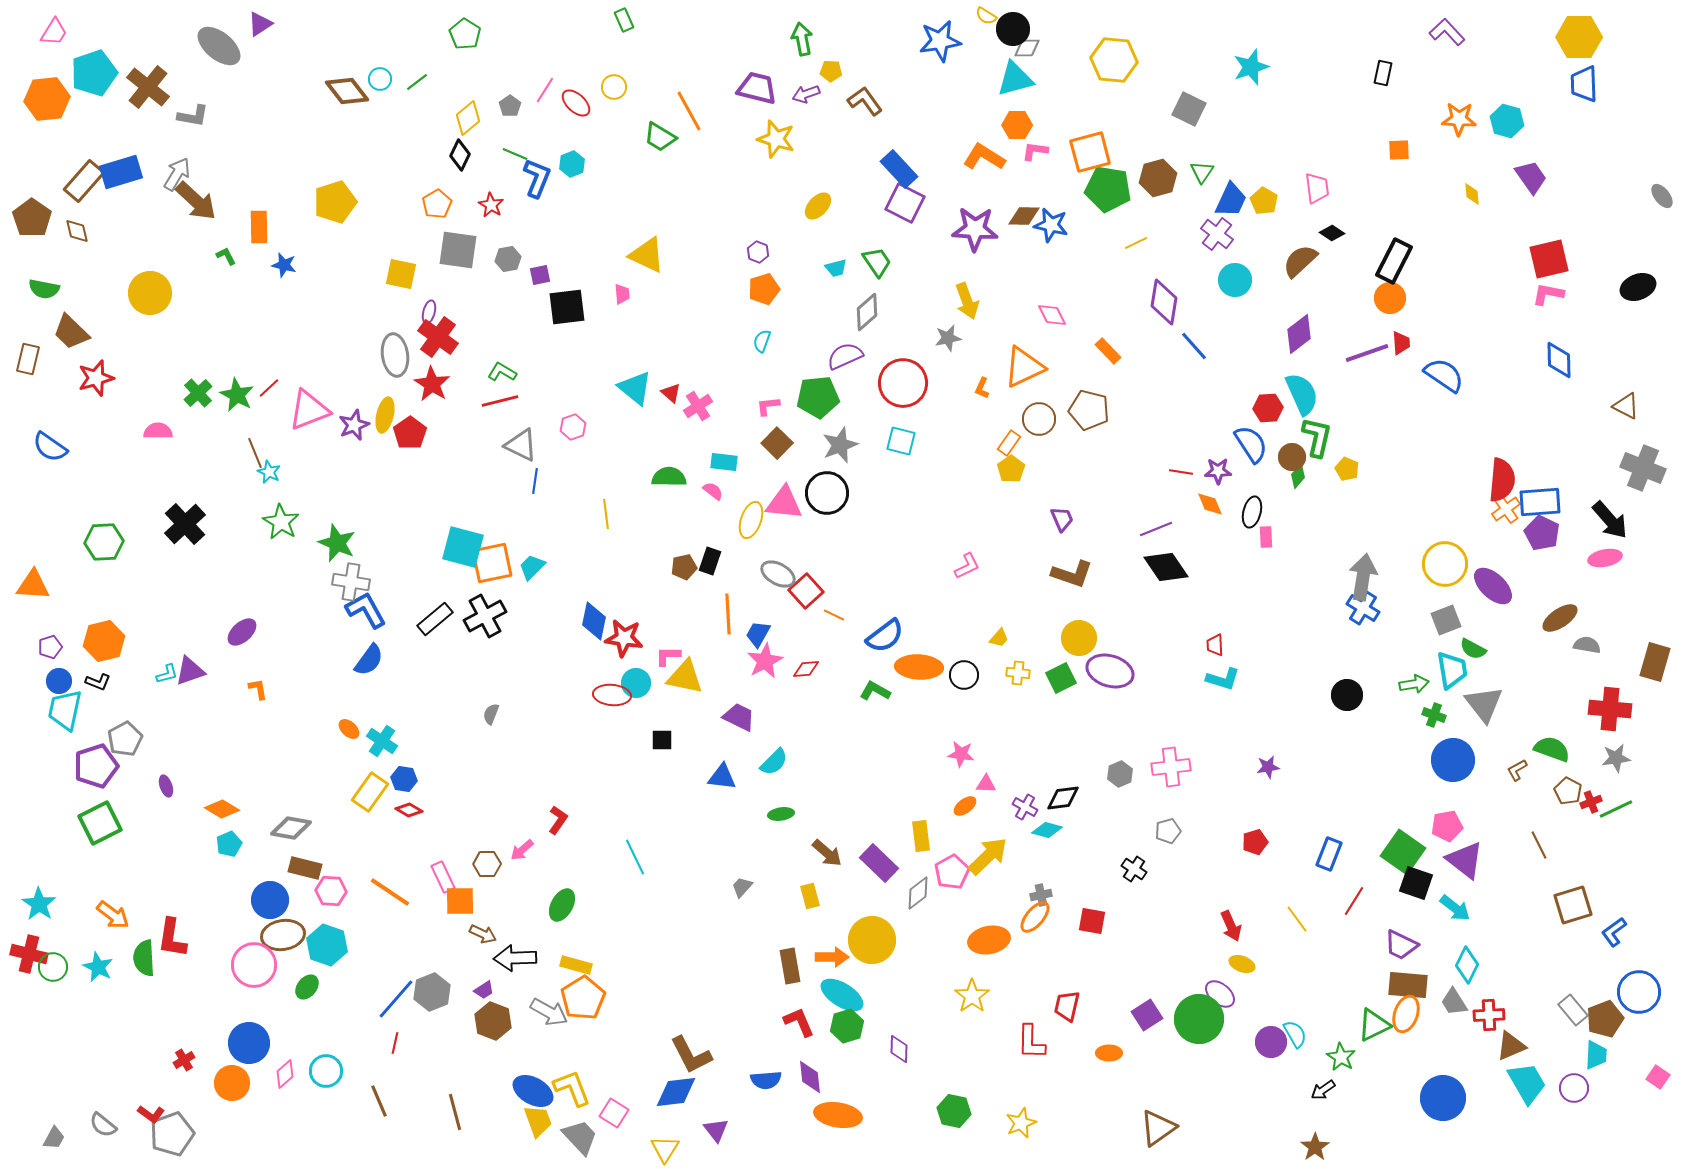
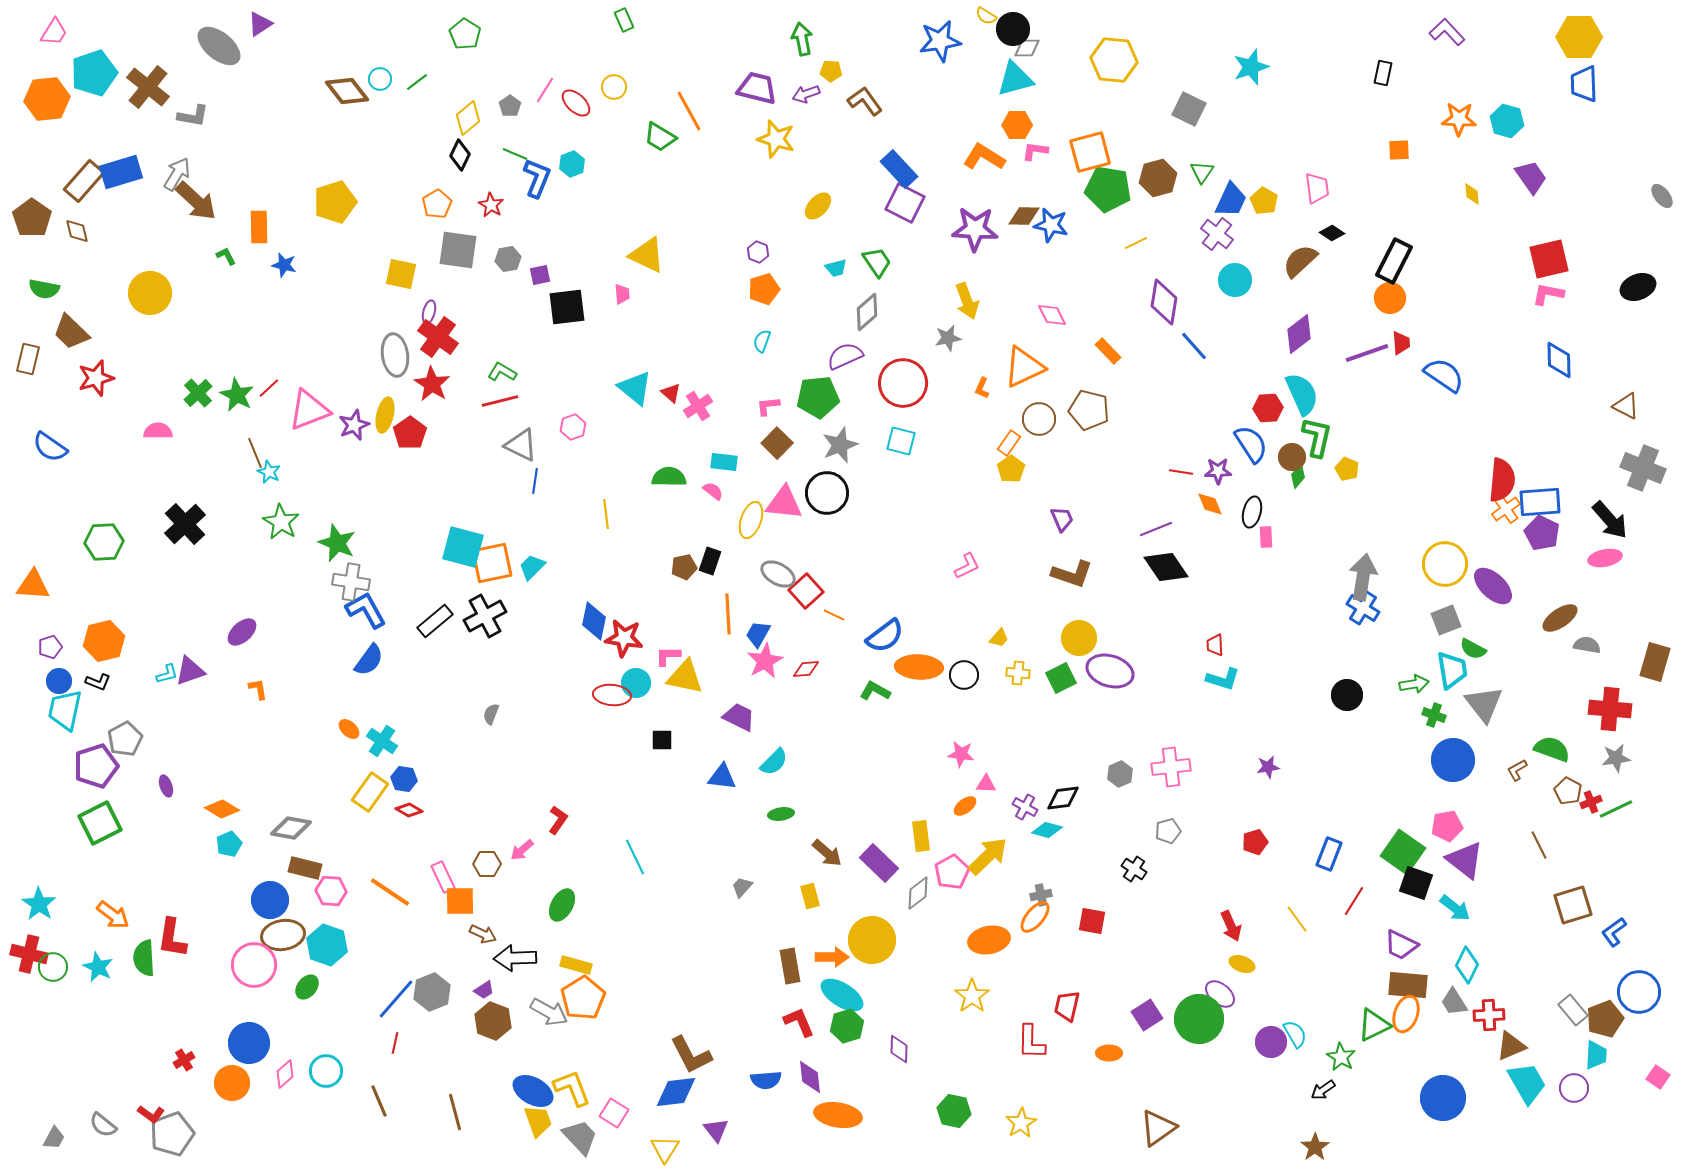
black rectangle at (435, 619): moved 2 px down
yellow star at (1021, 1123): rotated 8 degrees counterclockwise
